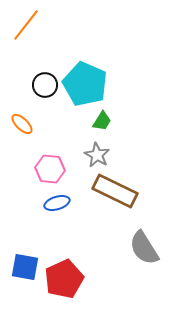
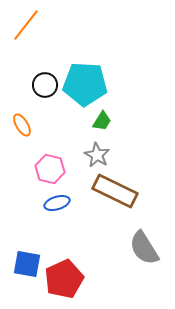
cyan pentagon: rotated 21 degrees counterclockwise
orange ellipse: moved 1 px down; rotated 15 degrees clockwise
pink hexagon: rotated 8 degrees clockwise
blue square: moved 2 px right, 3 px up
